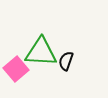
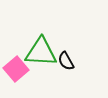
black semicircle: rotated 48 degrees counterclockwise
